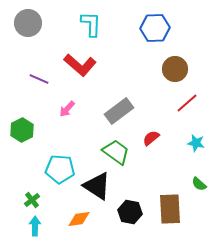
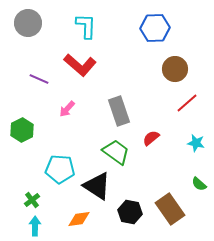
cyan L-shape: moved 5 px left, 2 px down
gray rectangle: rotated 72 degrees counterclockwise
brown rectangle: rotated 32 degrees counterclockwise
